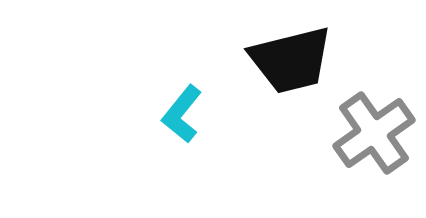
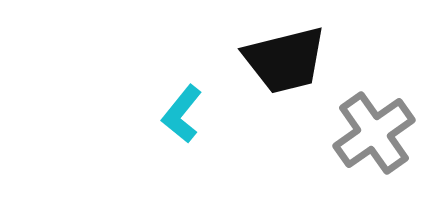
black trapezoid: moved 6 px left
